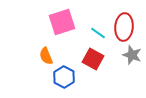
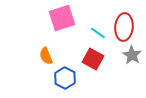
pink square: moved 4 px up
gray star: rotated 12 degrees clockwise
blue hexagon: moved 1 px right, 1 px down
